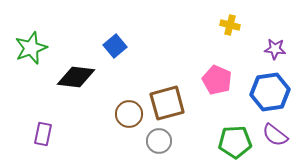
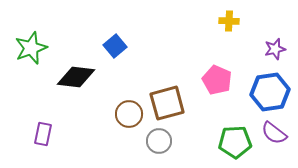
yellow cross: moved 1 px left, 4 px up; rotated 12 degrees counterclockwise
purple star: rotated 20 degrees counterclockwise
purple semicircle: moved 1 px left, 2 px up
